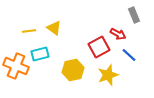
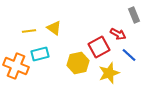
yellow hexagon: moved 5 px right, 7 px up
yellow star: moved 1 px right, 2 px up
